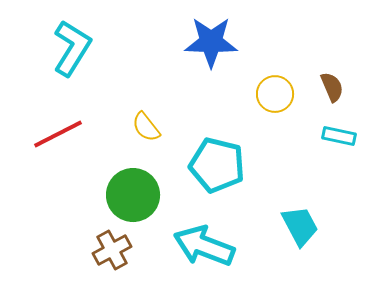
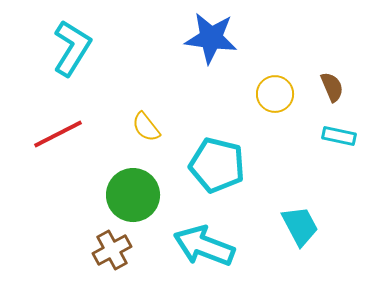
blue star: moved 4 px up; rotated 6 degrees clockwise
